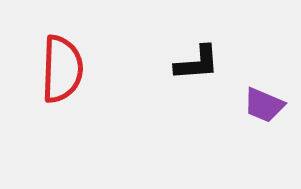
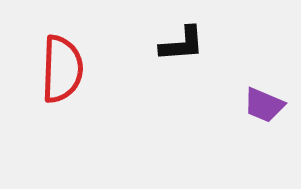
black L-shape: moved 15 px left, 19 px up
